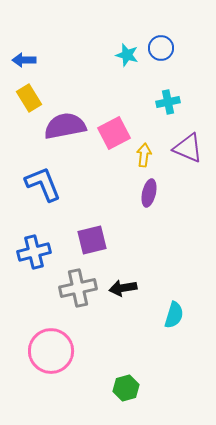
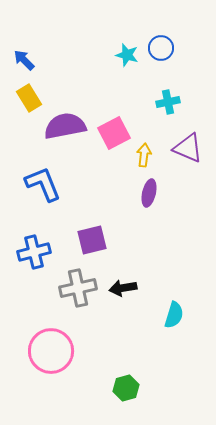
blue arrow: rotated 45 degrees clockwise
